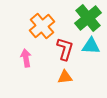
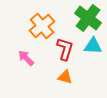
green cross: rotated 12 degrees counterclockwise
cyan triangle: moved 2 px right
pink arrow: rotated 36 degrees counterclockwise
orange triangle: rotated 21 degrees clockwise
